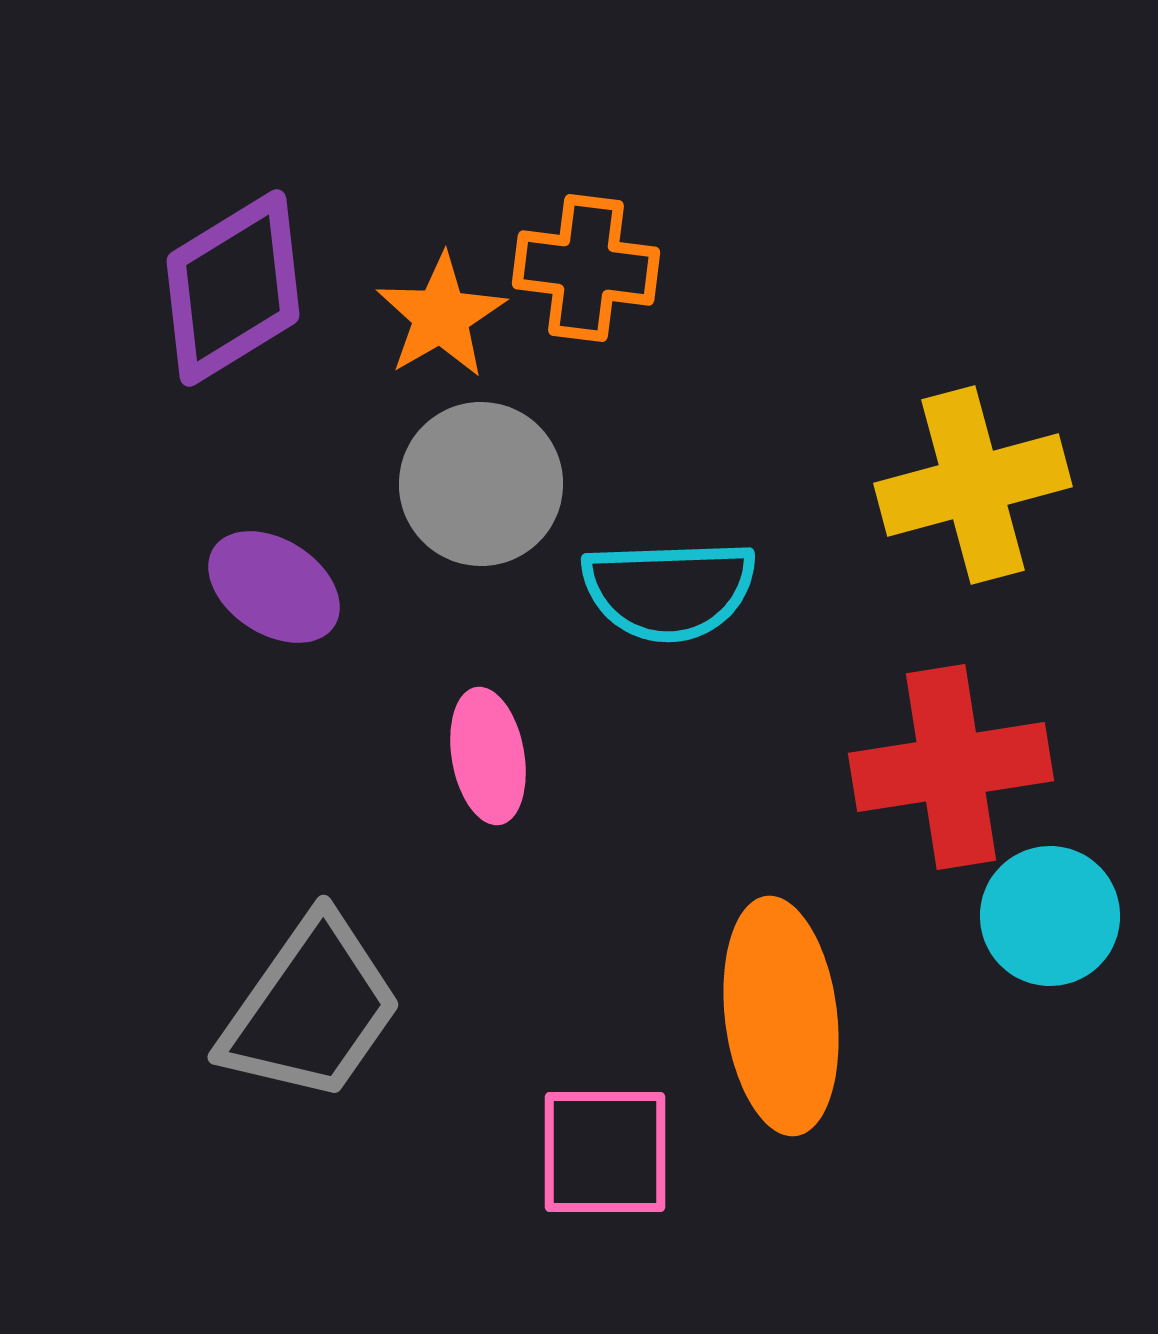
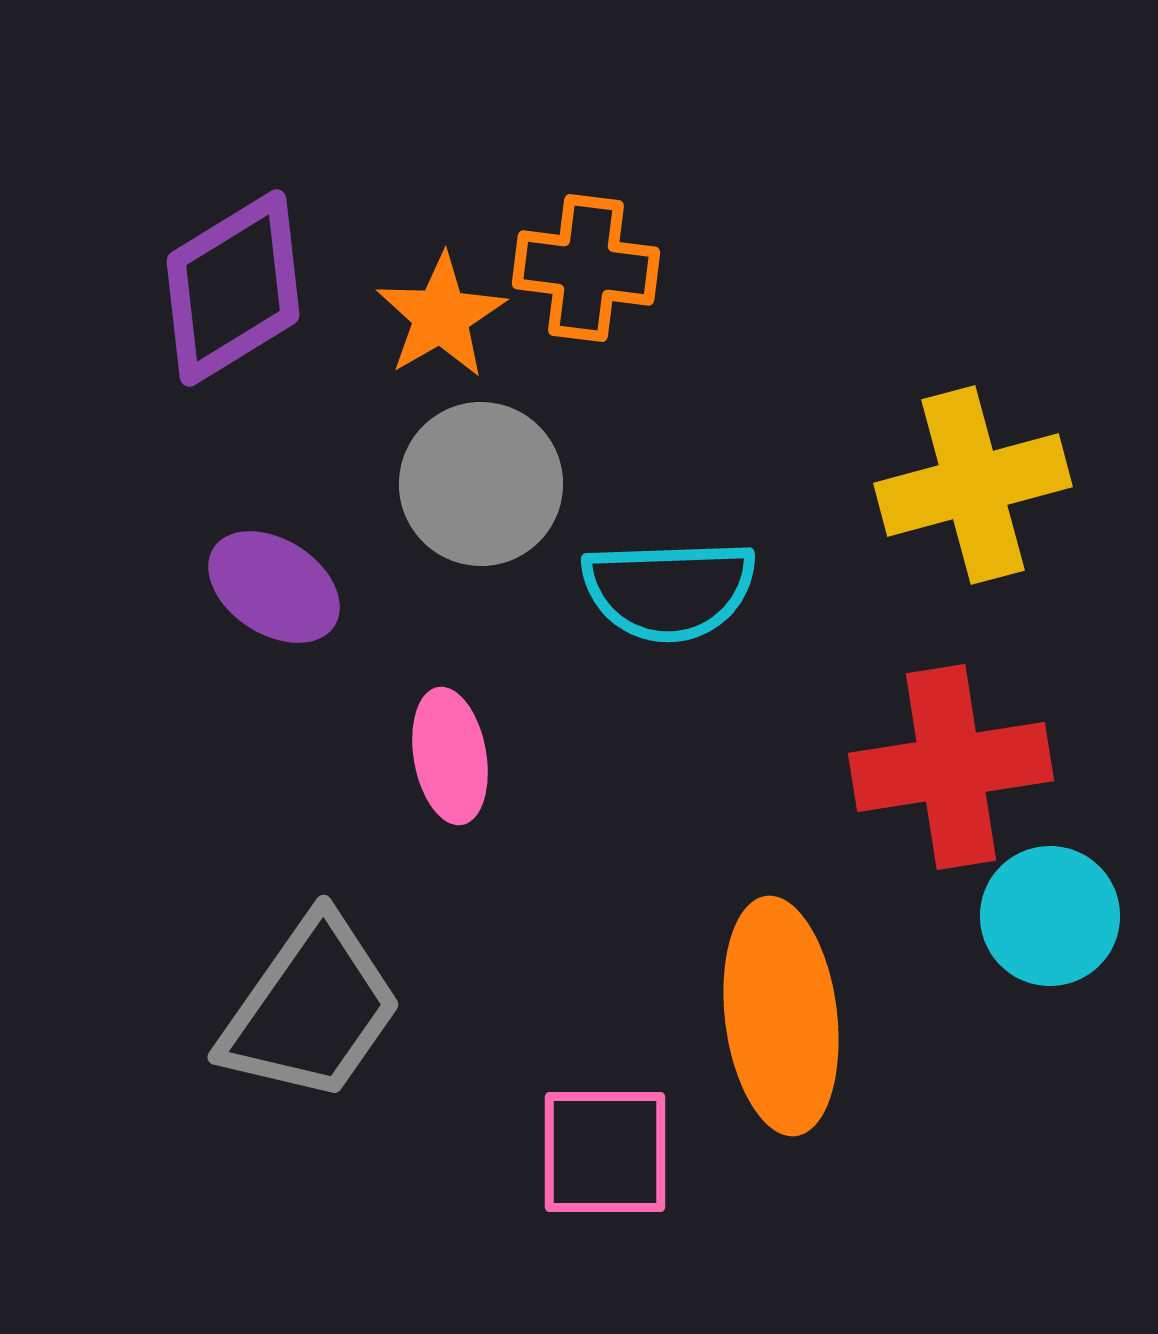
pink ellipse: moved 38 px left
